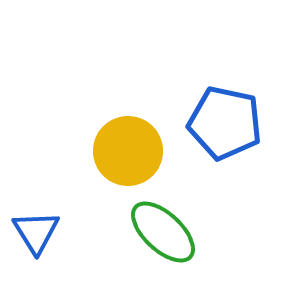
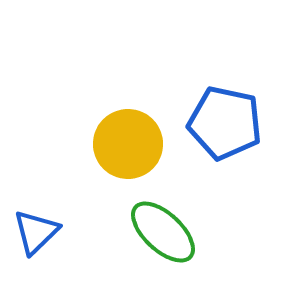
yellow circle: moved 7 px up
blue triangle: rotated 18 degrees clockwise
